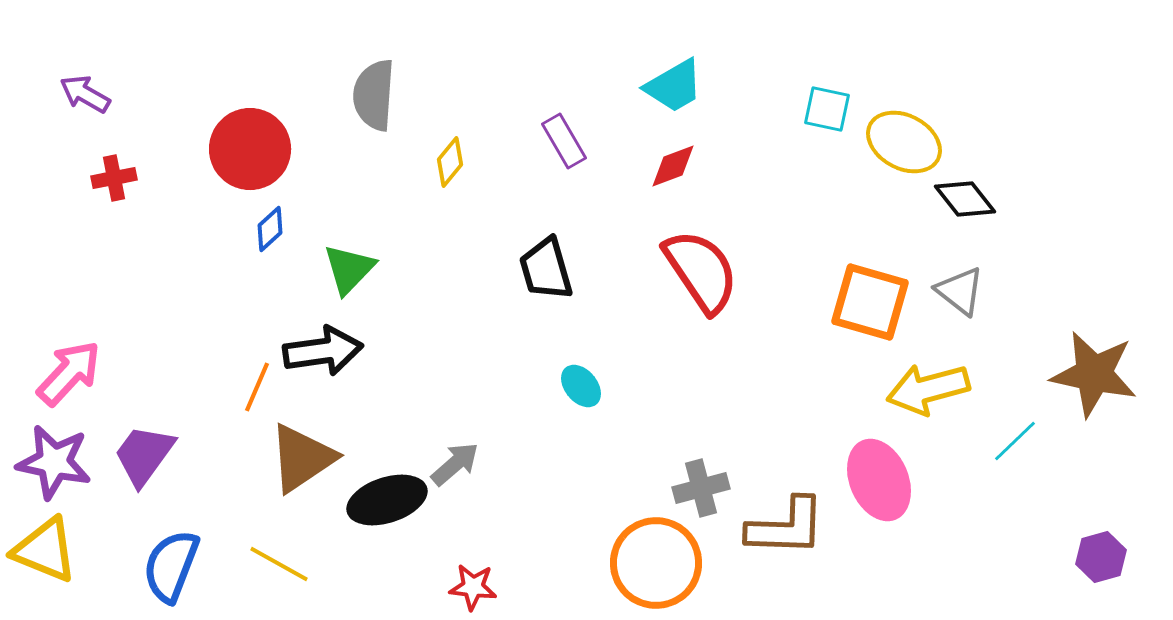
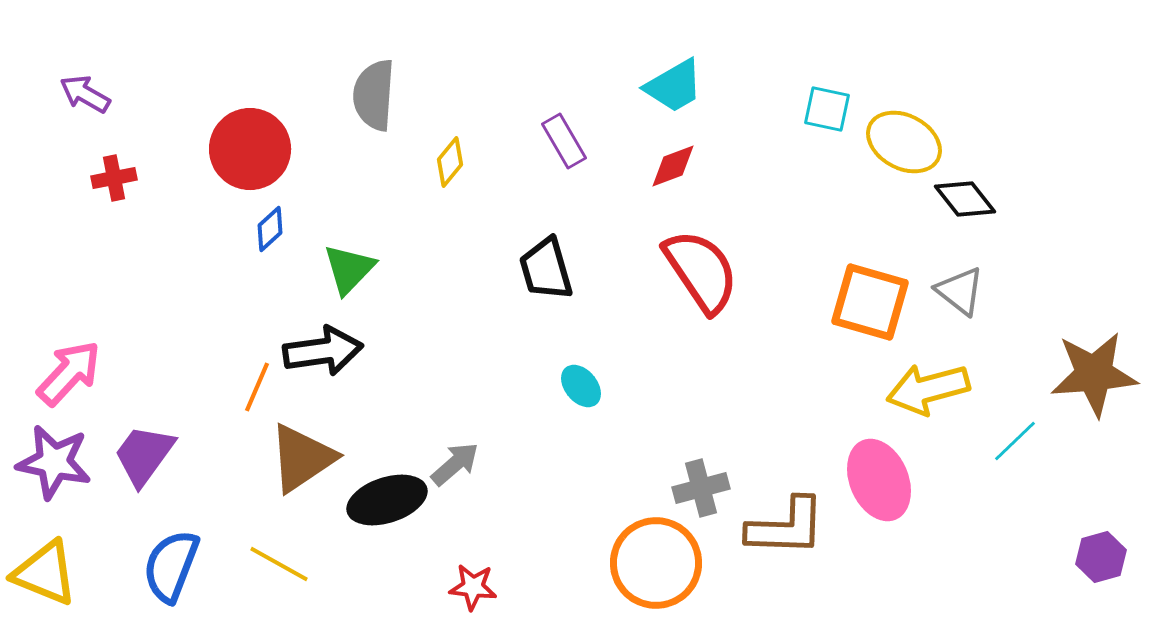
brown star: rotated 16 degrees counterclockwise
yellow triangle: moved 23 px down
